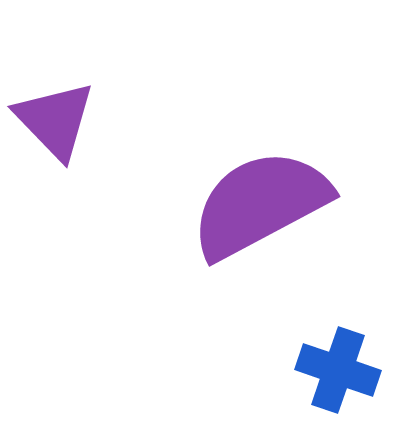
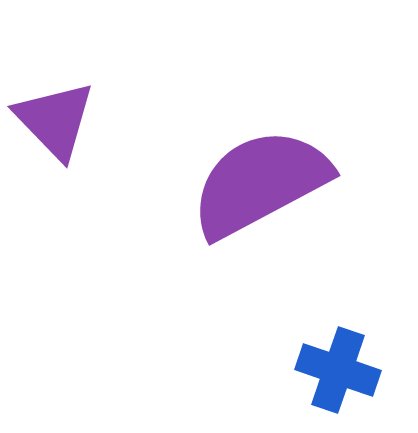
purple semicircle: moved 21 px up
